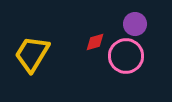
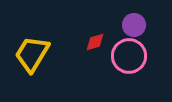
purple circle: moved 1 px left, 1 px down
pink circle: moved 3 px right
